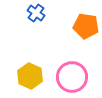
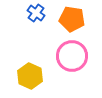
orange pentagon: moved 14 px left, 7 px up
pink circle: moved 21 px up
